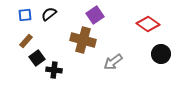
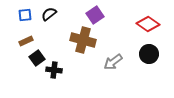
brown rectangle: rotated 24 degrees clockwise
black circle: moved 12 px left
